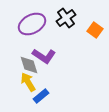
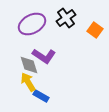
blue rectangle: rotated 70 degrees clockwise
